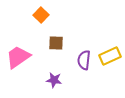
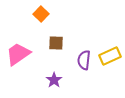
orange square: moved 1 px up
pink trapezoid: moved 3 px up
purple star: rotated 28 degrees clockwise
